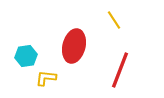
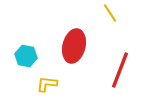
yellow line: moved 4 px left, 7 px up
cyan hexagon: rotated 20 degrees clockwise
yellow L-shape: moved 1 px right, 6 px down
